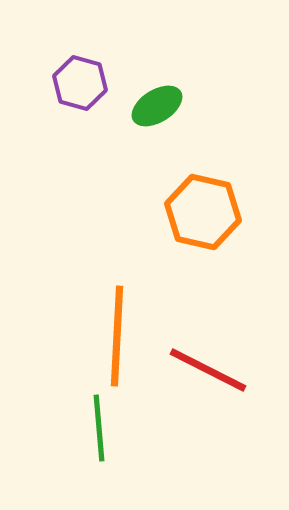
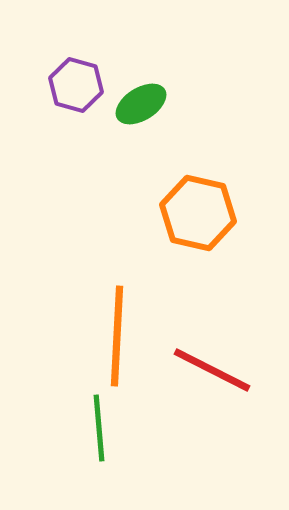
purple hexagon: moved 4 px left, 2 px down
green ellipse: moved 16 px left, 2 px up
orange hexagon: moved 5 px left, 1 px down
red line: moved 4 px right
